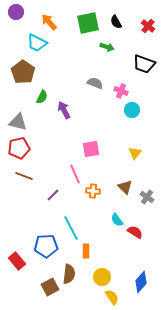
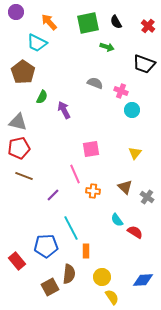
blue diamond: moved 2 px right, 2 px up; rotated 45 degrees clockwise
